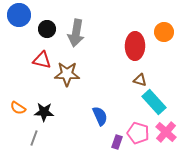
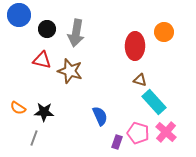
brown star: moved 3 px right, 3 px up; rotated 15 degrees clockwise
